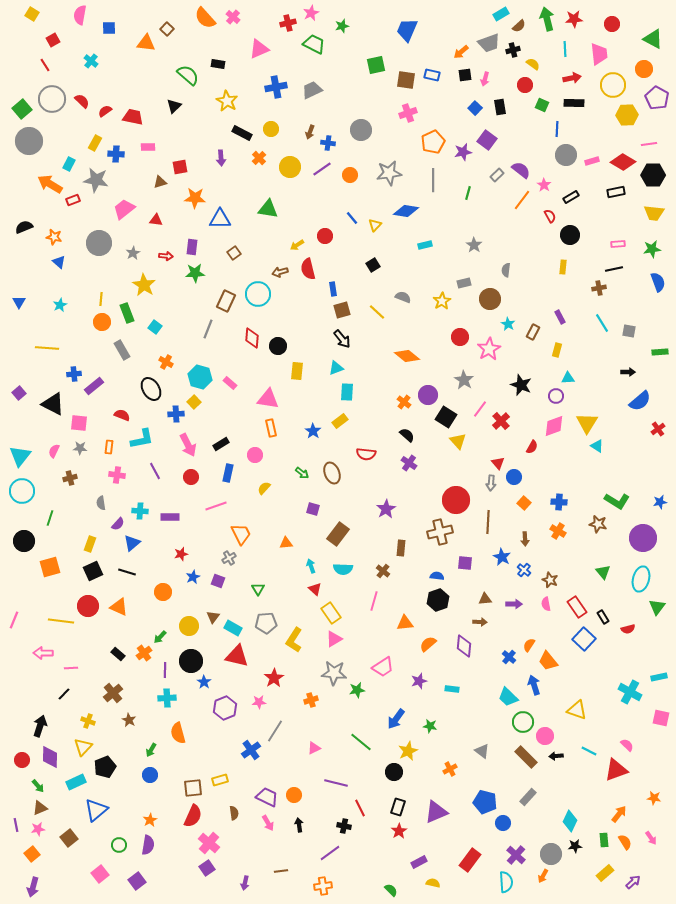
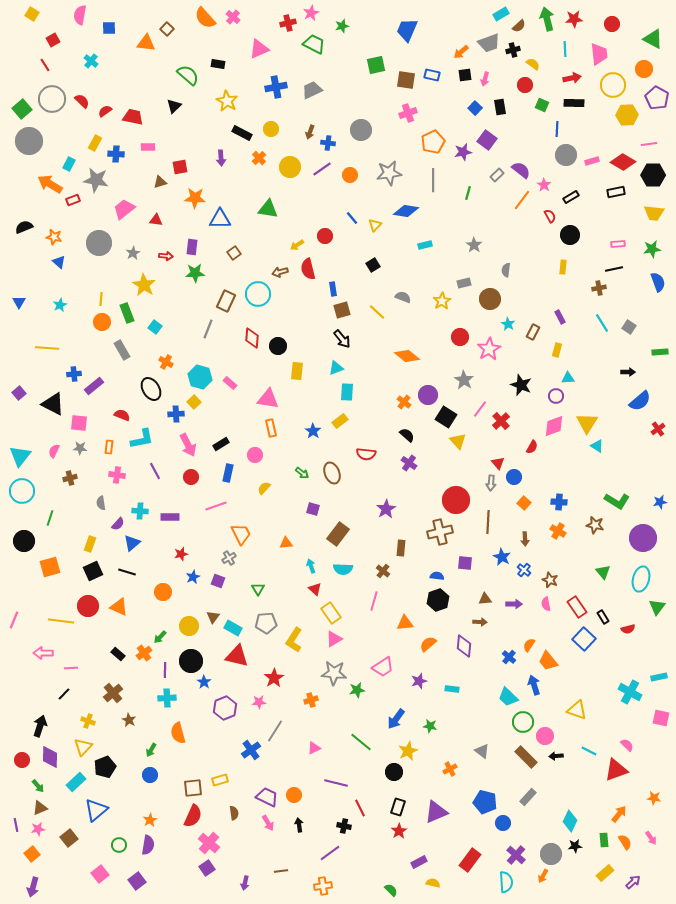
gray square at (629, 331): moved 4 px up; rotated 24 degrees clockwise
brown star at (598, 524): moved 3 px left, 1 px down
cyan rectangle at (76, 782): rotated 18 degrees counterclockwise
